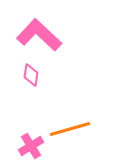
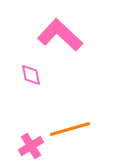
pink L-shape: moved 21 px right
pink diamond: rotated 20 degrees counterclockwise
